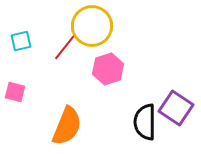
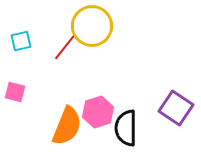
pink hexagon: moved 10 px left, 43 px down
black semicircle: moved 19 px left, 6 px down
